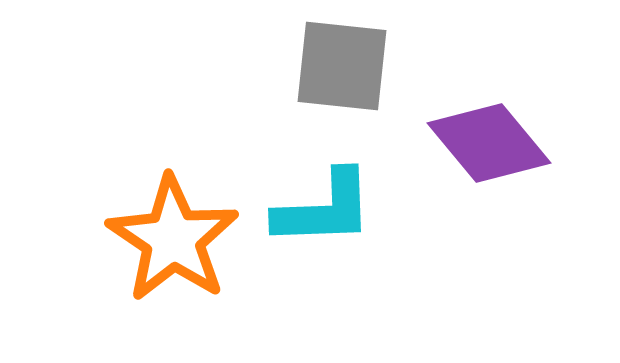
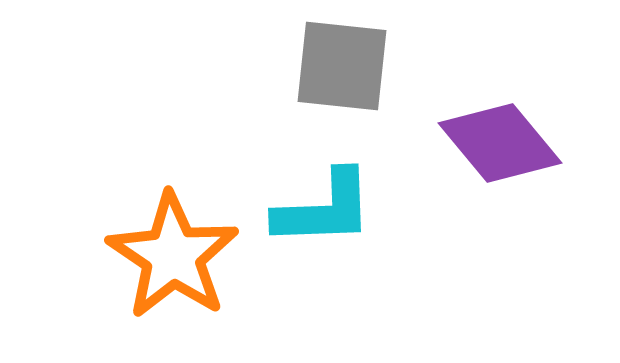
purple diamond: moved 11 px right
orange star: moved 17 px down
